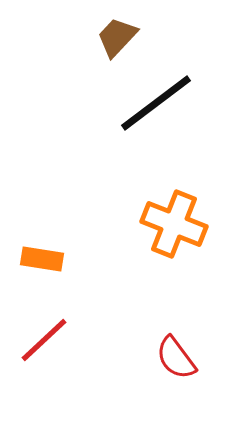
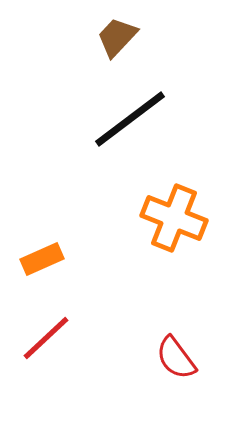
black line: moved 26 px left, 16 px down
orange cross: moved 6 px up
orange rectangle: rotated 33 degrees counterclockwise
red line: moved 2 px right, 2 px up
